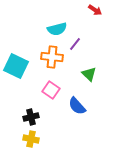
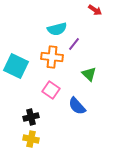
purple line: moved 1 px left
